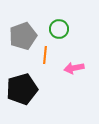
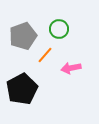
orange line: rotated 36 degrees clockwise
pink arrow: moved 3 px left
black pentagon: rotated 12 degrees counterclockwise
